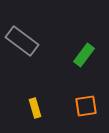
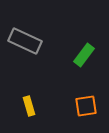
gray rectangle: moved 3 px right; rotated 12 degrees counterclockwise
yellow rectangle: moved 6 px left, 2 px up
